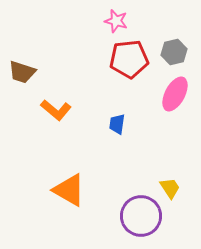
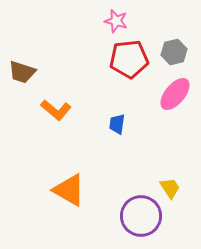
pink ellipse: rotated 12 degrees clockwise
